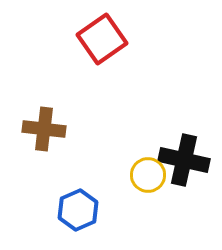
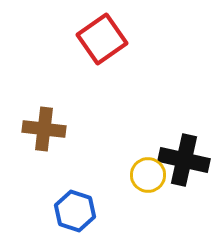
blue hexagon: moved 3 px left, 1 px down; rotated 18 degrees counterclockwise
